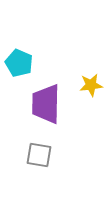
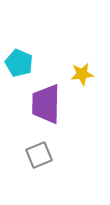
yellow star: moved 9 px left, 11 px up
gray square: rotated 32 degrees counterclockwise
